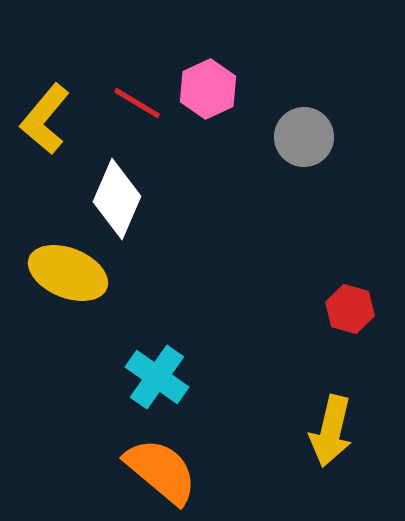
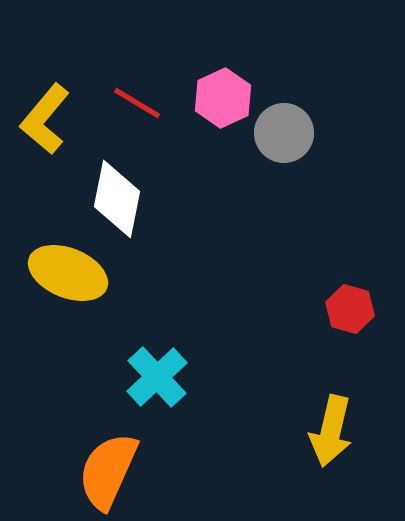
pink hexagon: moved 15 px right, 9 px down
gray circle: moved 20 px left, 4 px up
white diamond: rotated 12 degrees counterclockwise
cyan cross: rotated 12 degrees clockwise
orange semicircle: moved 53 px left; rotated 106 degrees counterclockwise
